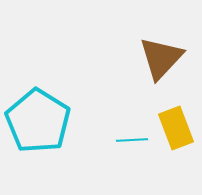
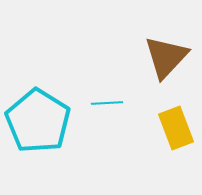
brown triangle: moved 5 px right, 1 px up
cyan line: moved 25 px left, 37 px up
